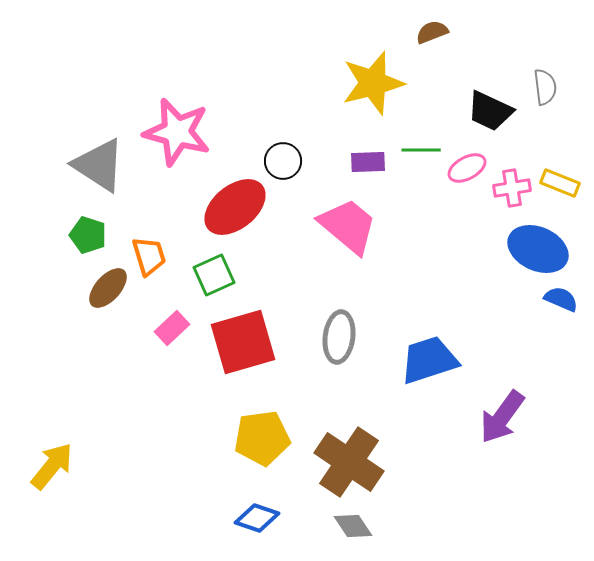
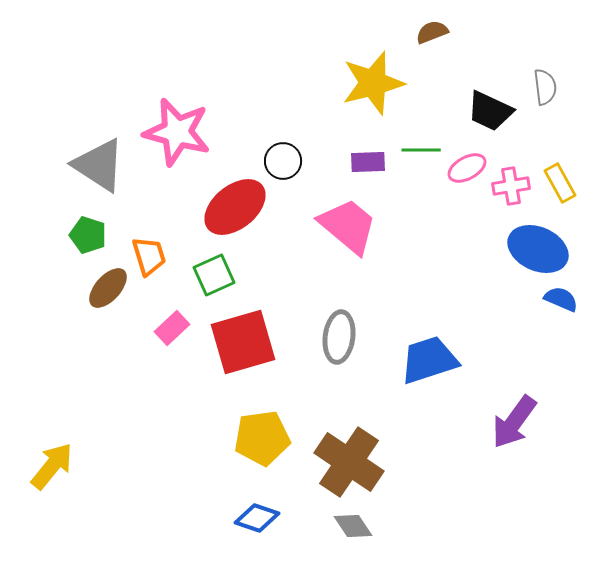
yellow rectangle: rotated 39 degrees clockwise
pink cross: moved 1 px left, 2 px up
purple arrow: moved 12 px right, 5 px down
